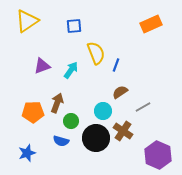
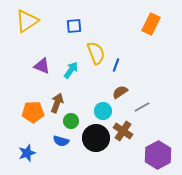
orange rectangle: rotated 40 degrees counterclockwise
purple triangle: rotated 42 degrees clockwise
gray line: moved 1 px left
purple hexagon: rotated 8 degrees clockwise
